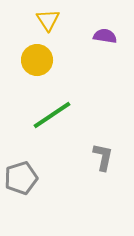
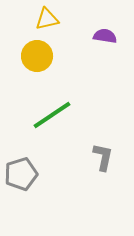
yellow triangle: moved 1 px left, 1 px up; rotated 50 degrees clockwise
yellow circle: moved 4 px up
gray pentagon: moved 4 px up
